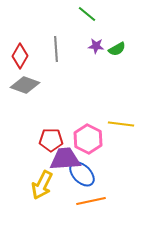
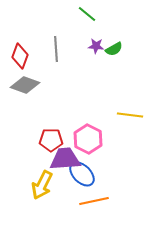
green semicircle: moved 3 px left
red diamond: rotated 10 degrees counterclockwise
yellow line: moved 9 px right, 9 px up
orange line: moved 3 px right
